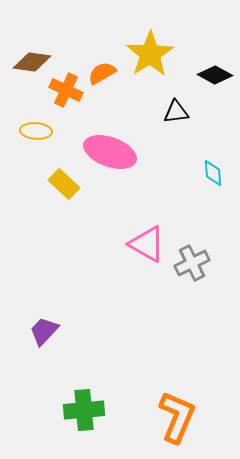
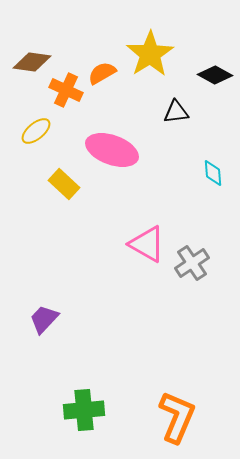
yellow ellipse: rotated 44 degrees counterclockwise
pink ellipse: moved 2 px right, 2 px up
gray cross: rotated 8 degrees counterclockwise
purple trapezoid: moved 12 px up
